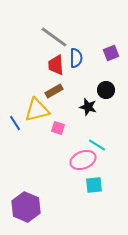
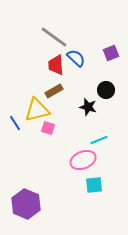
blue semicircle: rotated 48 degrees counterclockwise
pink square: moved 10 px left
cyan line: moved 2 px right, 5 px up; rotated 54 degrees counterclockwise
purple hexagon: moved 3 px up
